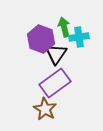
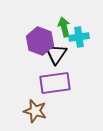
purple hexagon: moved 1 px left, 2 px down
purple rectangle: rotated 28 degrees clockwise
brown star: moved 10 px left, 2 px down; rotated 15 degrees counterclockwise
